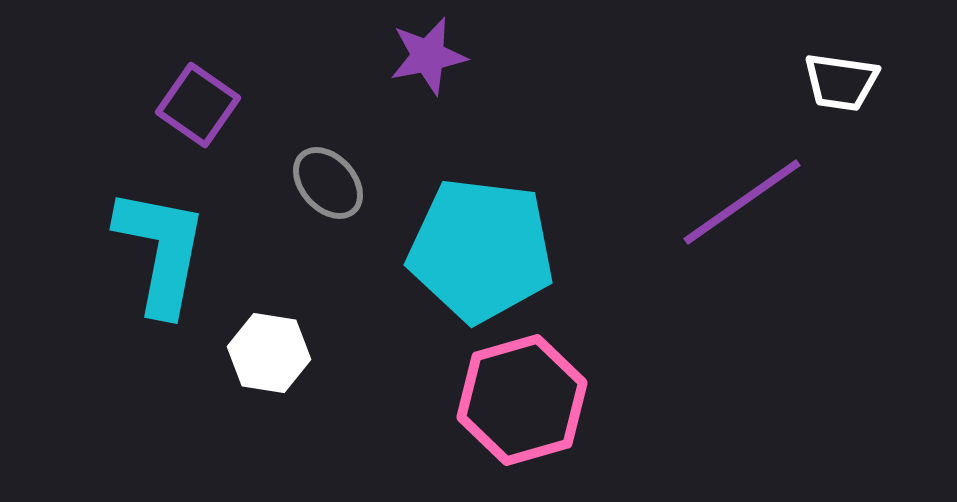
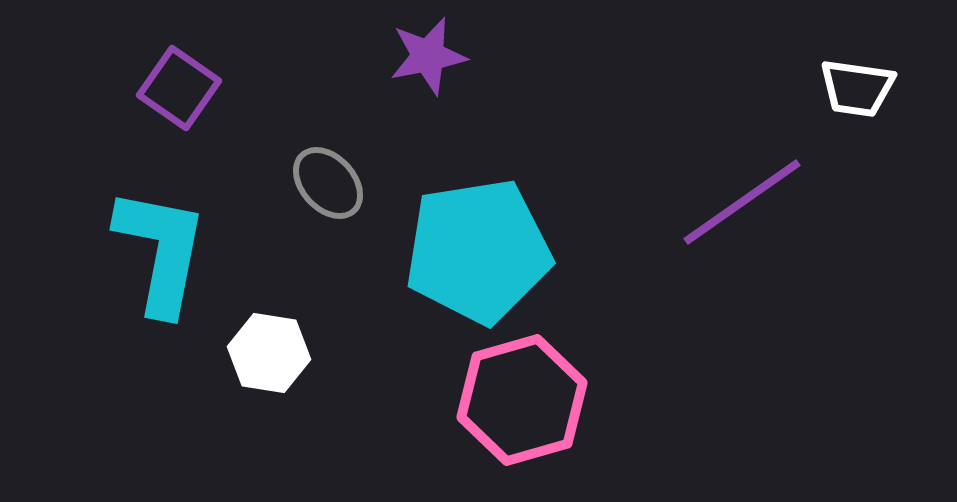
white trapezoid: moved 16 px right, 6 px down
purple square: moved 19 px left, 17 px up
cyan pentagon: moved 3 px left, 1 px down; rotated 16 degrees counterclockwise
